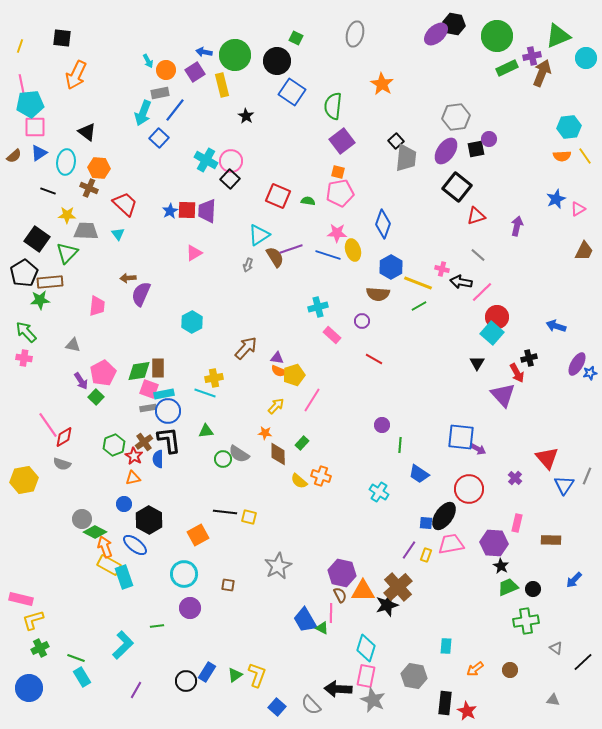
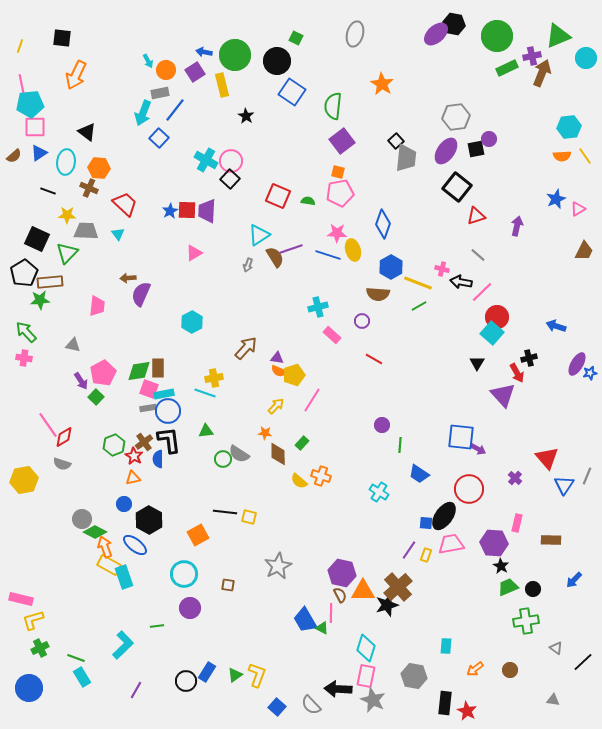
black square at (37, 239): rotated 10 degrees counterclockwise
